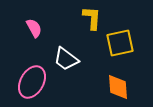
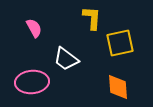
pink ellipse: rotated 56 degrees clockwise
